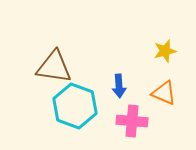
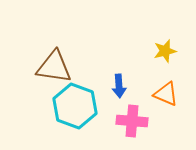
orange triangle: moved 2 px right, 1 px down
